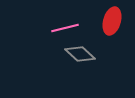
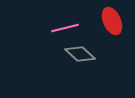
red ellipse: rotated 40 degrees counterclockwise
